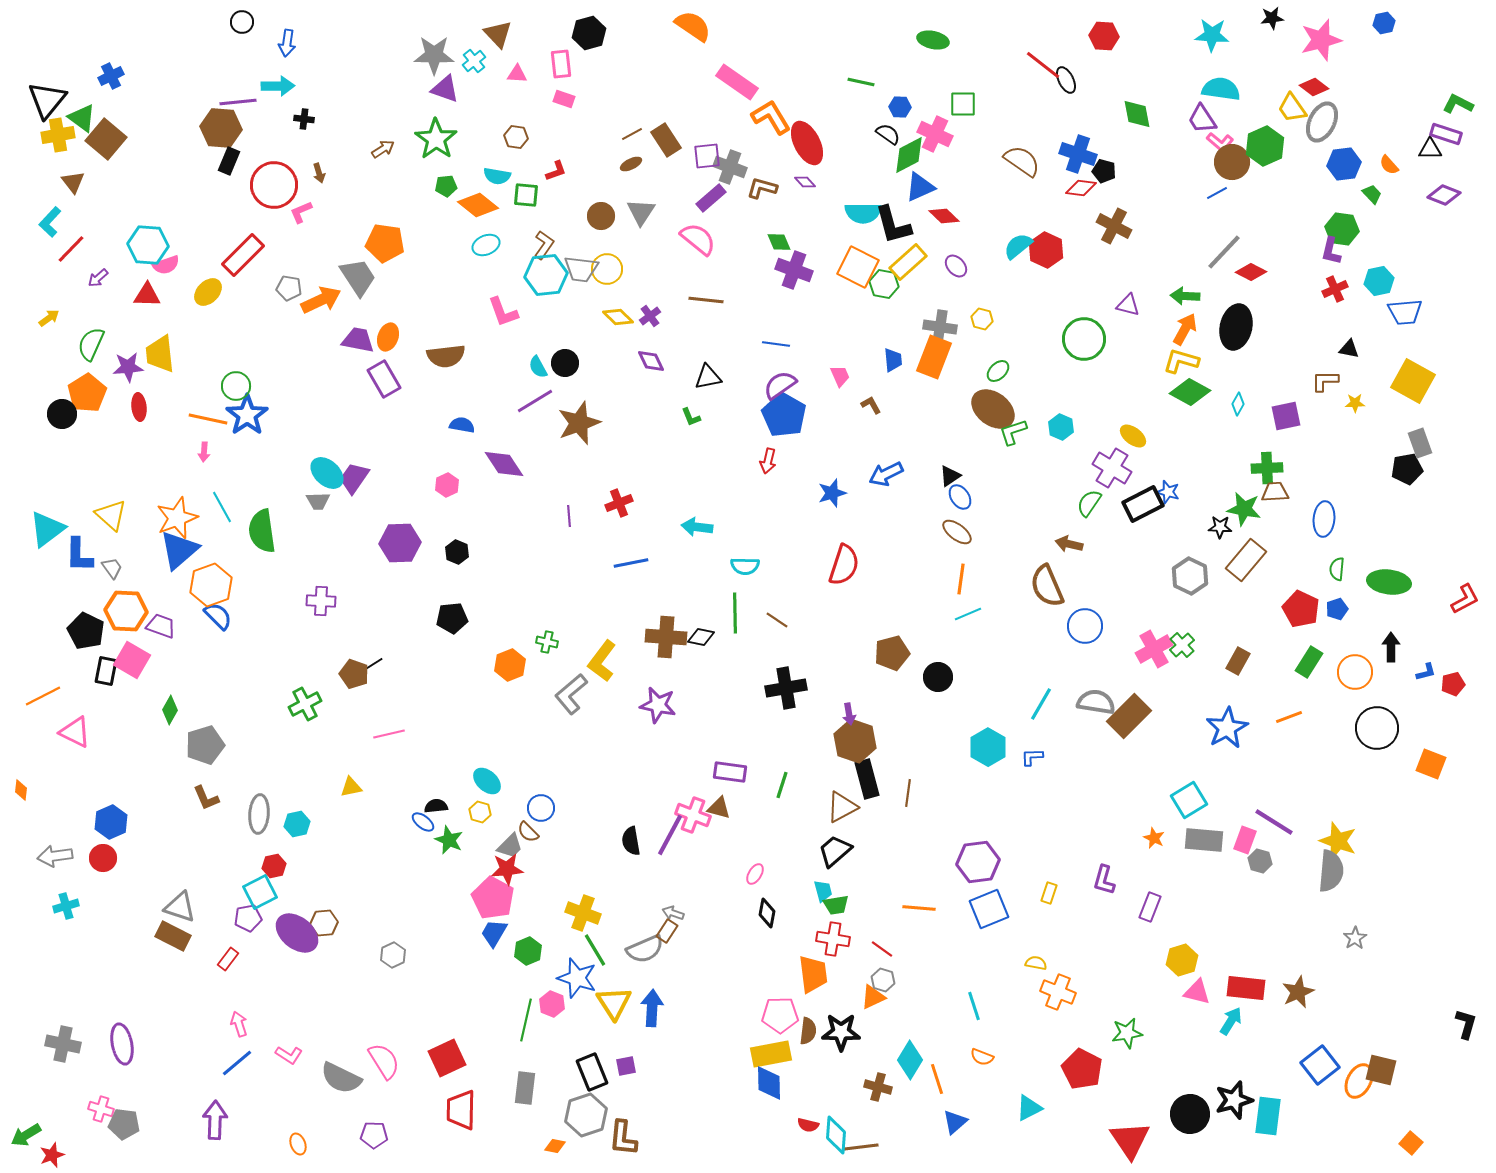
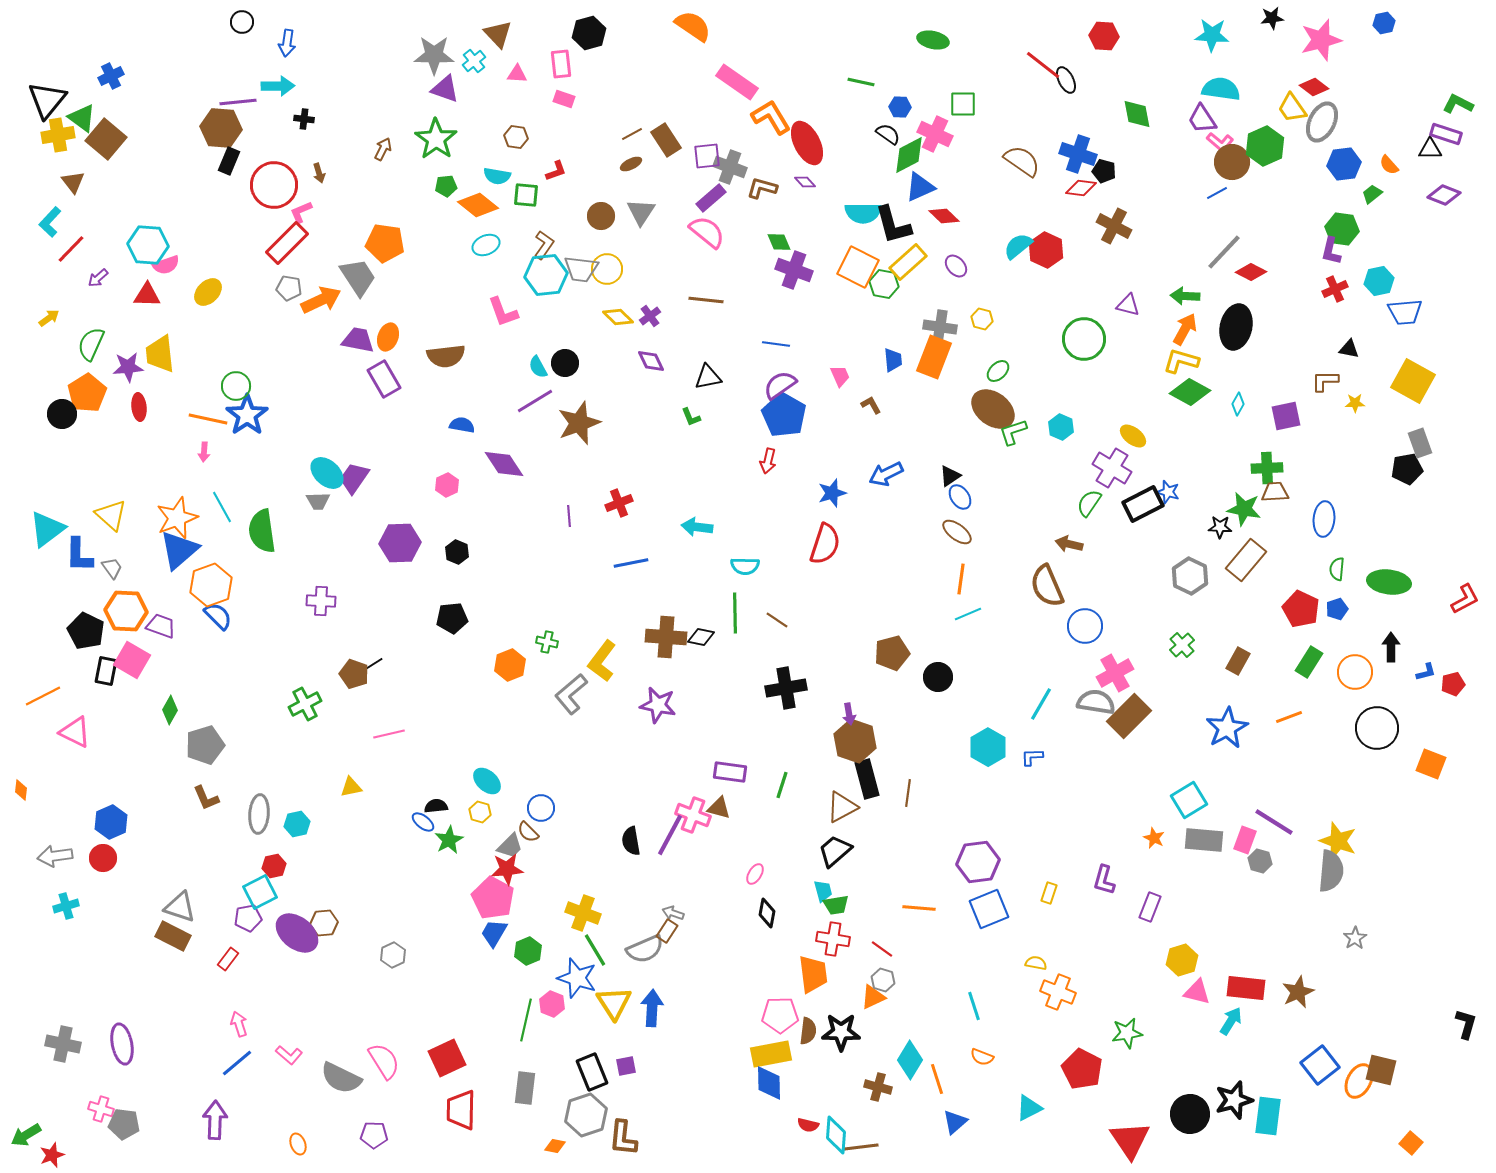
brown arrow at (383, 149): rotated 30 degrees counterclockwise
green trapezoid at (1372, 194): rotated 85 degrees counterclockwise
pink semicircle at (698, 239): moved 9 px right, 7 px up
red rectangle at (243, 255): moved 44 px right, 12 px up
red semicircle at (844, 565): moved 19 px left, 21 px up
pink cross at (1154, 649): moved 39 px left, 24 px down
green star at (449, 840): rotated 20 degrees clockwise
pink L-shape at (289, 1055): rotated 8 degrees clockwise
